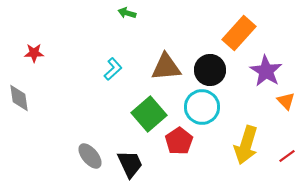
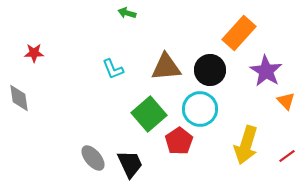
cyan L-shape: rotated 110 degrees clockwise
cyan circle: moved 2 px left, 2 px down
gray ellipse: moved 3 px right, 2 px down
